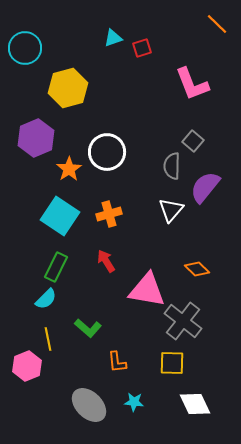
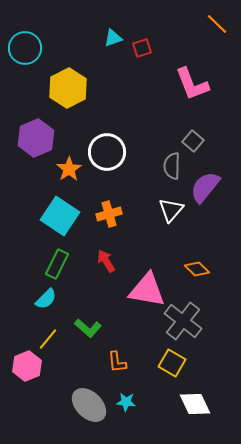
yellow hexagon: rotated 12 degrees counterclockwise
green rectangle: moved 1 px right, 3 px up
yellow line: rotated 50 degrees clockwise
yellow square: rotated 28 degrees clockwise
cyan star: moved 8 px left
